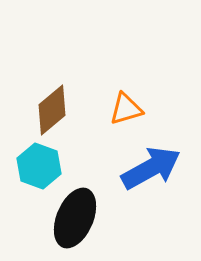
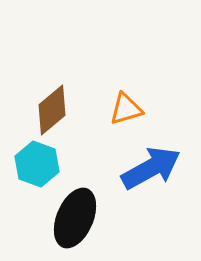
cyan hexagon: moved 2 px left, 2 px up
